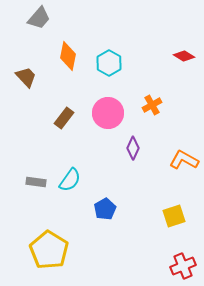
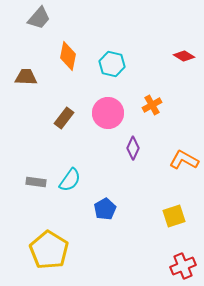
cyan hexagon: moved 3 px right, 1 px down; rotated 15 degrees counterclockwise
brown trapezoid: rotated 45 degrees counterclockwise
